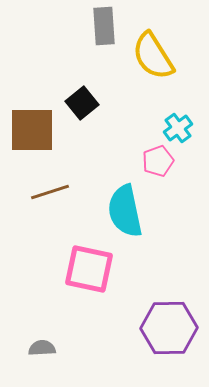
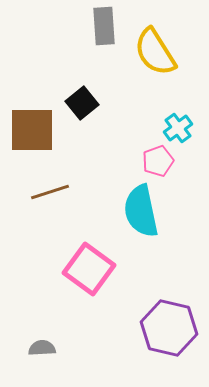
yellow semicircle: moved 2 px right, 4 px up
cyan semicircle: moved 16 px right
pink square: rotated 24 degrees clockwise
purple hexagon: rotated 14 degrees clockwise
